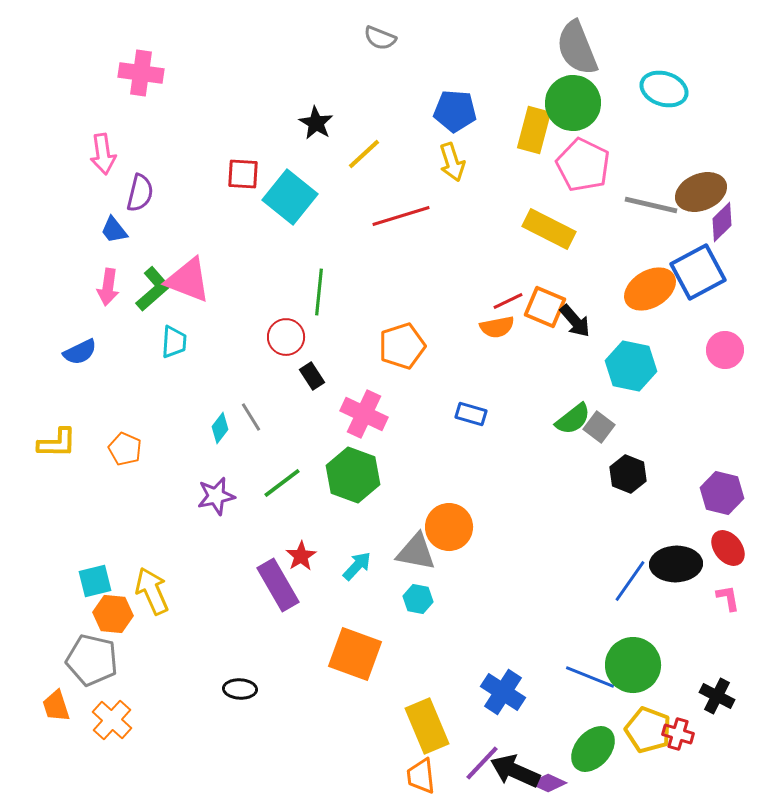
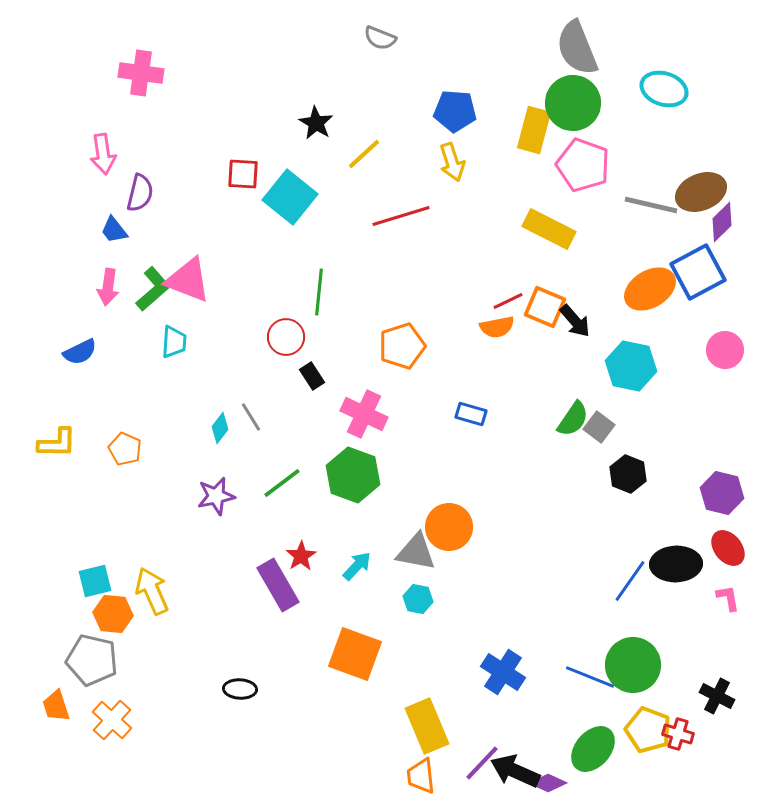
pink pentagon at (583, 165): rotated 6 degrees counterclockwise
green semicircle at (573, 419): rotated 18 degrees counterclockwise
blue cross at (503, 692): moved 20 px up
